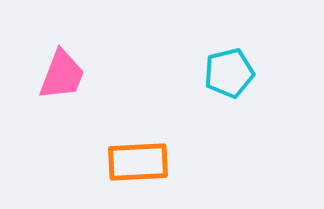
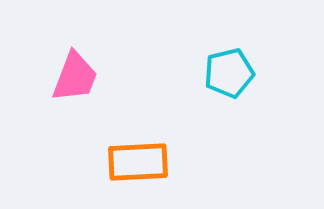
pink trapezoid: moved 13 px right, 2 px down
